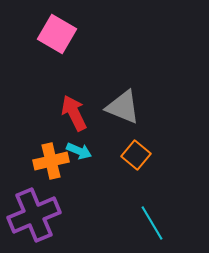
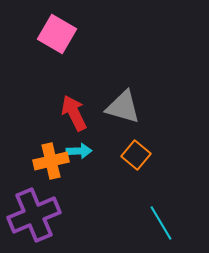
gray triangle: rotated 6 degrees counterclockwise
cyan arrow: rotated 25 degrees counterclockwise
cyan line: moved 9 px right
